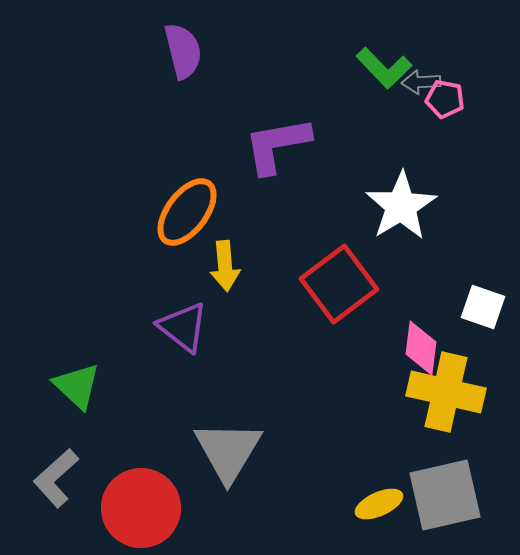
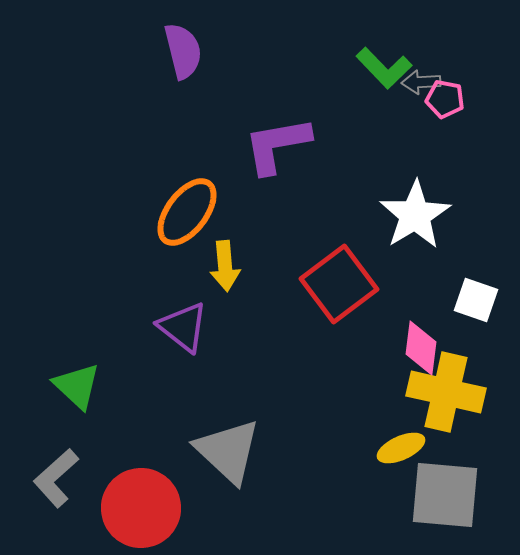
white star: moved 14 px right, 9 px down
white square: moved 7 px left, 7 px up
gray triangle: rotated 18 degrees counterclockwise
gray square: rotated 18 degrees clockwise
yellow ellipse: moved 22 px right, 56 px up
